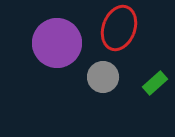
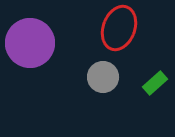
purple circle: moved 27 px left
